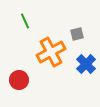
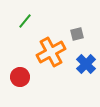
green line: rotated 63 degrees clockwise
red circle: moved 1 px right, 3 px up
